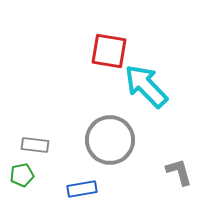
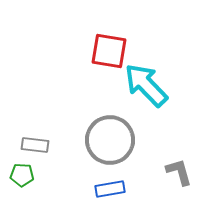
cyan arrow: moved 1 px up
green pentagon: rotated 15 degrees clockwise
blue rectangle: moved 28 px right
